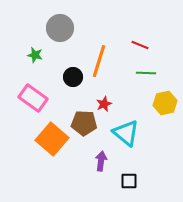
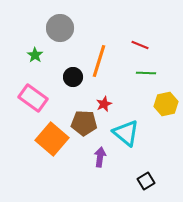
green star: rotated 21 degrees clockwise
yellow hexagon: moved 1 px right, 1 px down
purple arrow: moved 1 px left, 4 px up
black square: moved 17 px right; rotated 30 degrees counterclockwise
